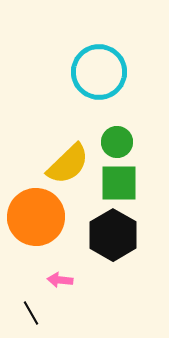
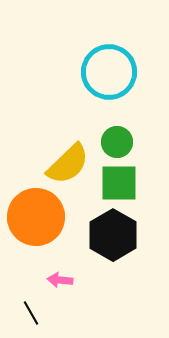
cyan circle: moved 10 px right
